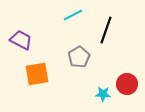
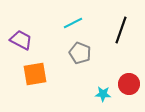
cyan line: moved 8 px down
black line: moved 15 px right
gray pentagon: moved 1 px right, 4 px up; rotated 20 degrees counterclockwise
orange square: moved 2 px left
red circle: moved 2 px right
